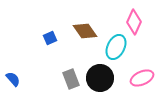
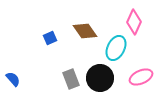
cyan ellipse: moved 1 px down
pink ellipse: moved 1 px left, 1 px up
